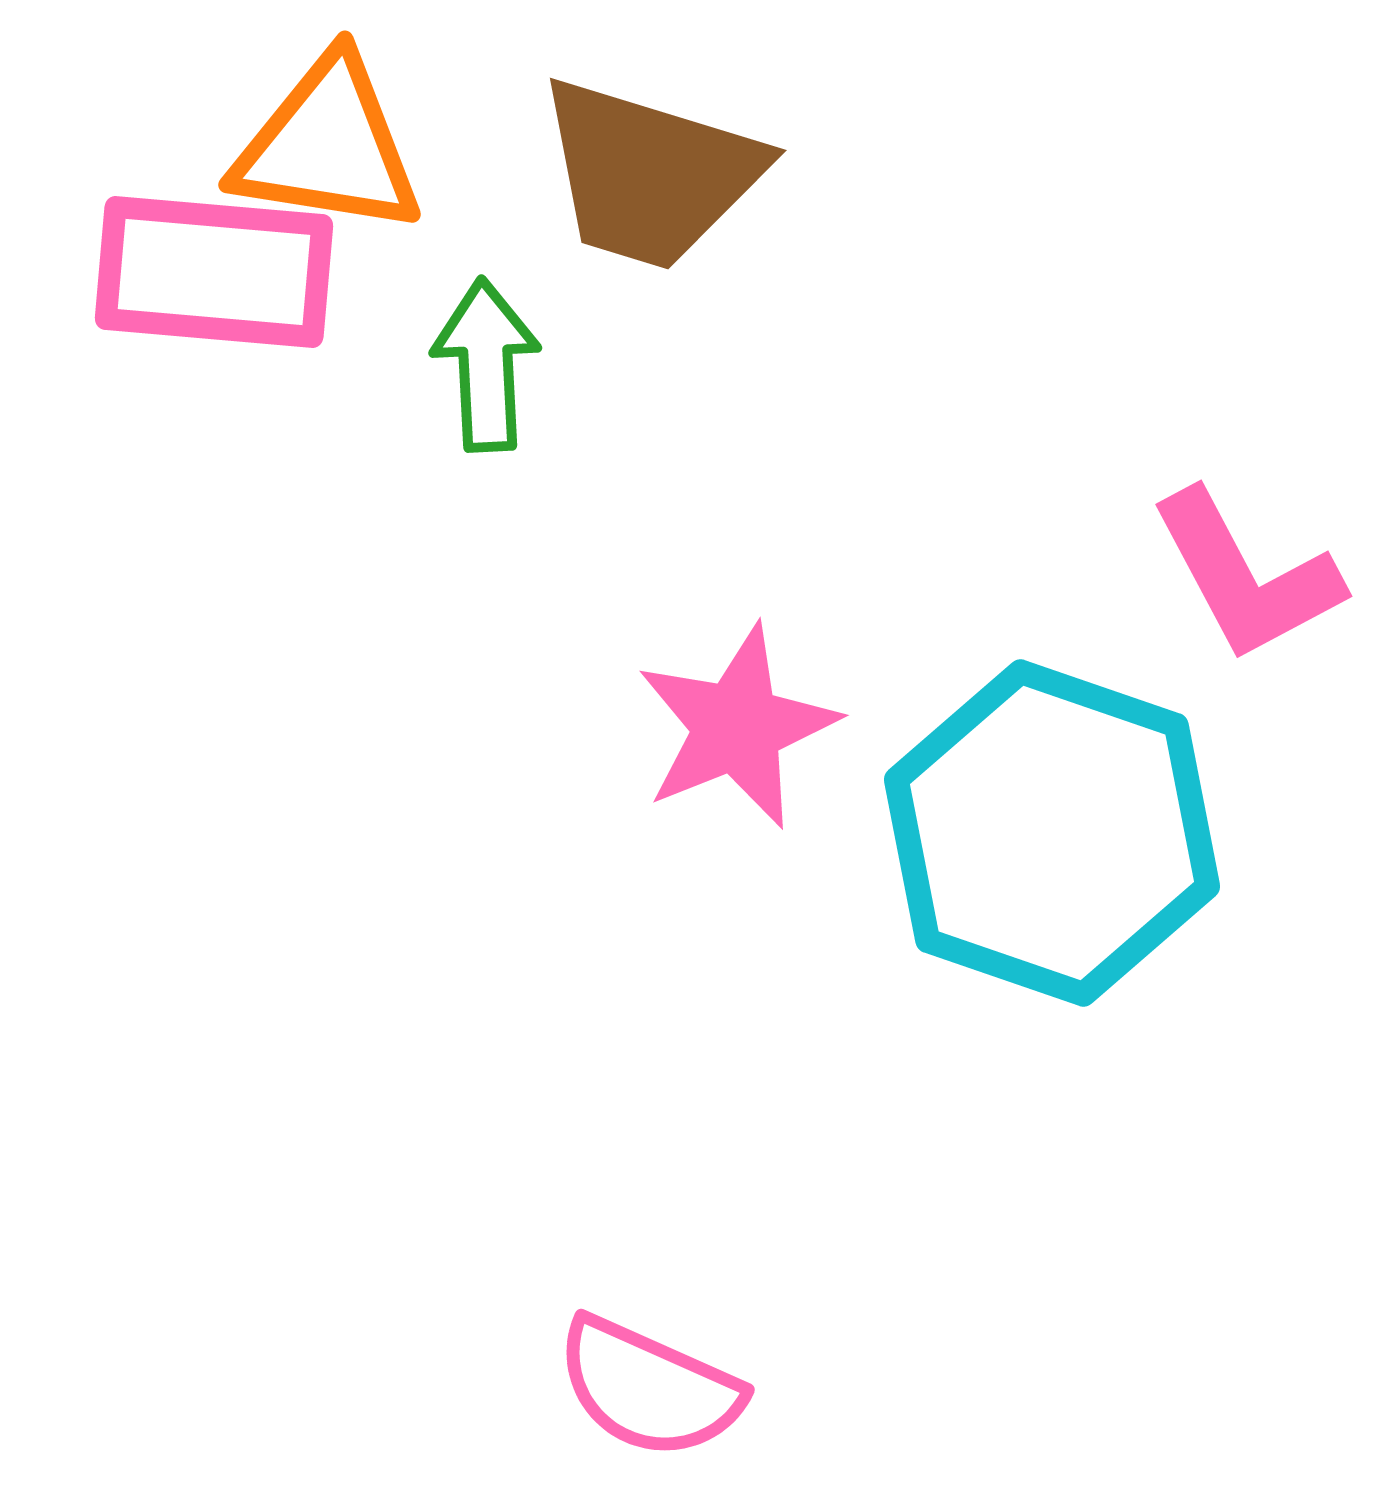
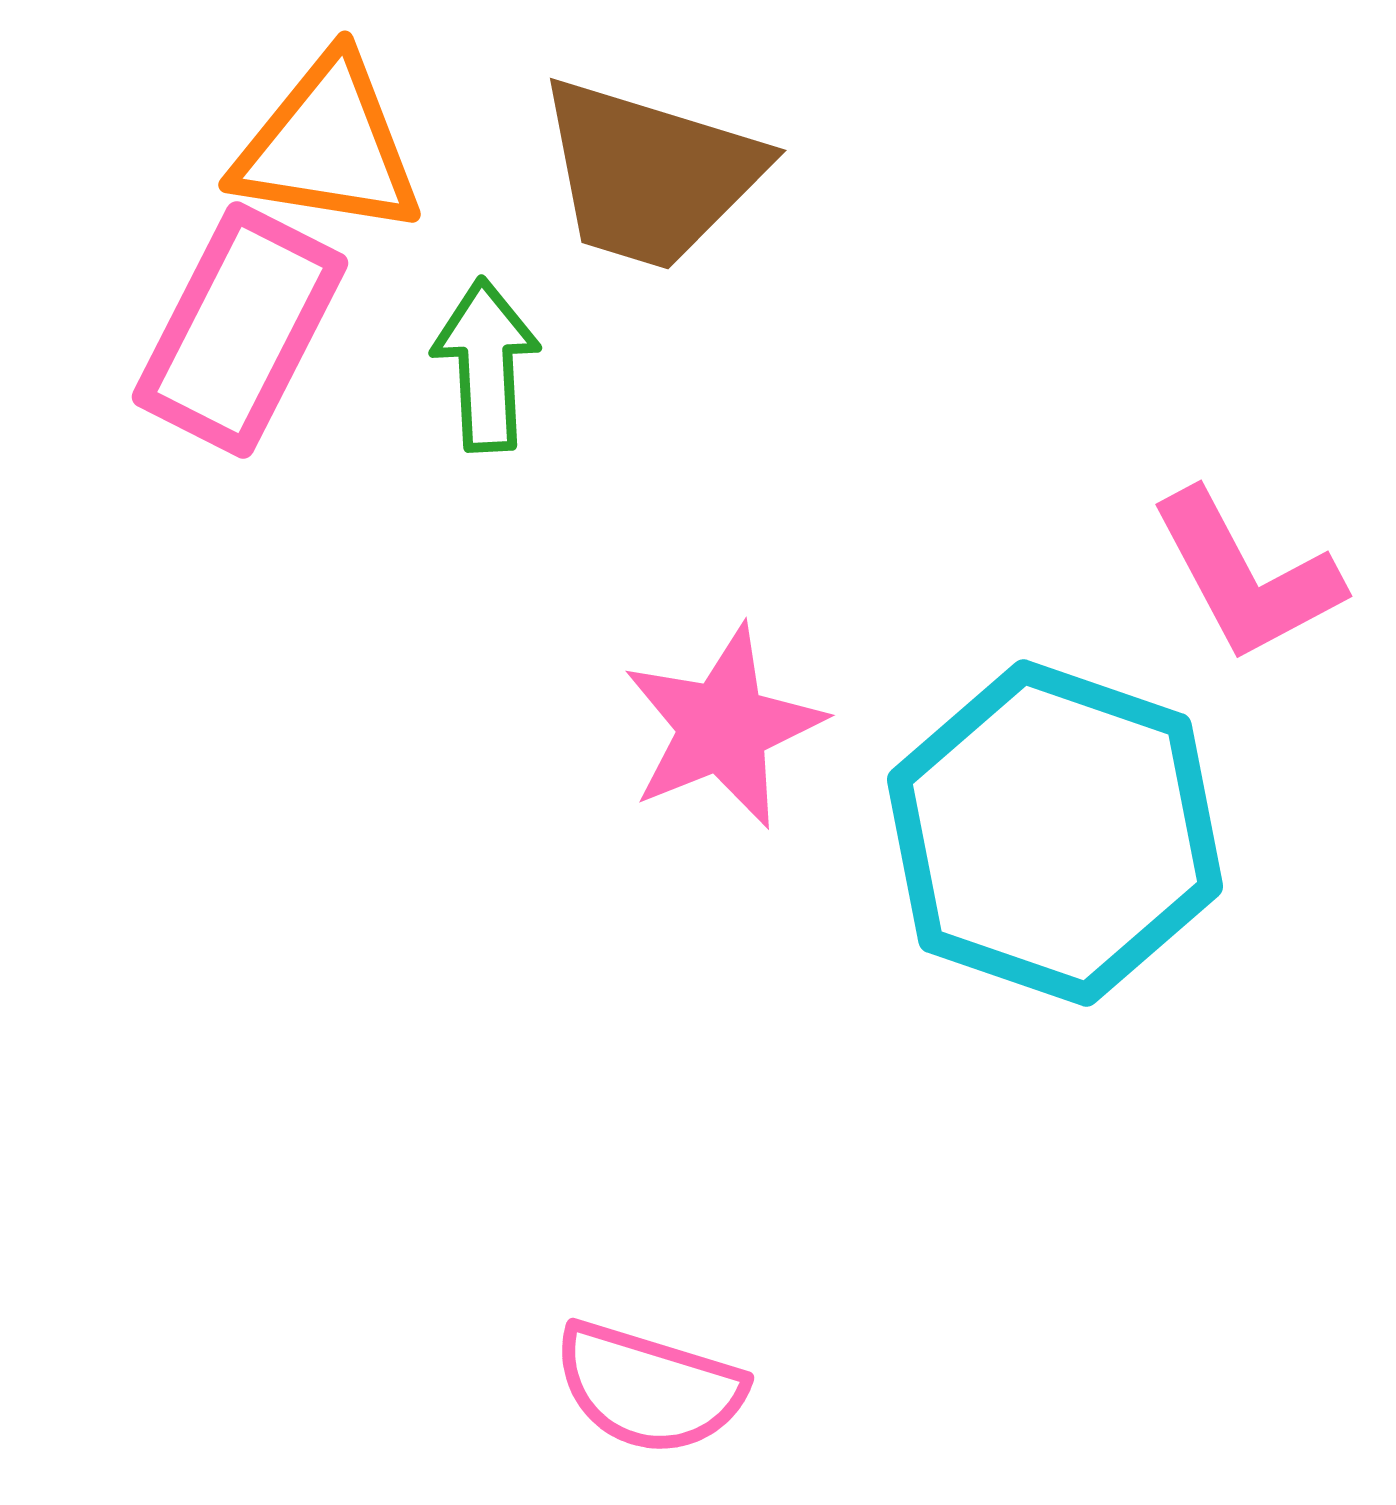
pink rectangle: moved 26 px right, 58 px down; rotated 68 degrees counterclockwise
pink star: moved 14 px left
cyan hexagon: moved 3 px right
pink semicircle: rotated 7 degrees counterclockwise
